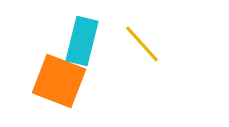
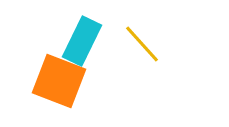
cyan rectangle: rotated 12 degrees clockwise
